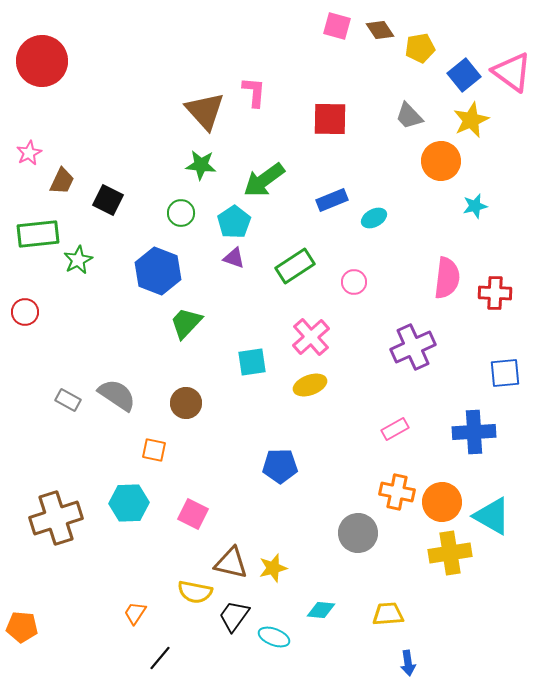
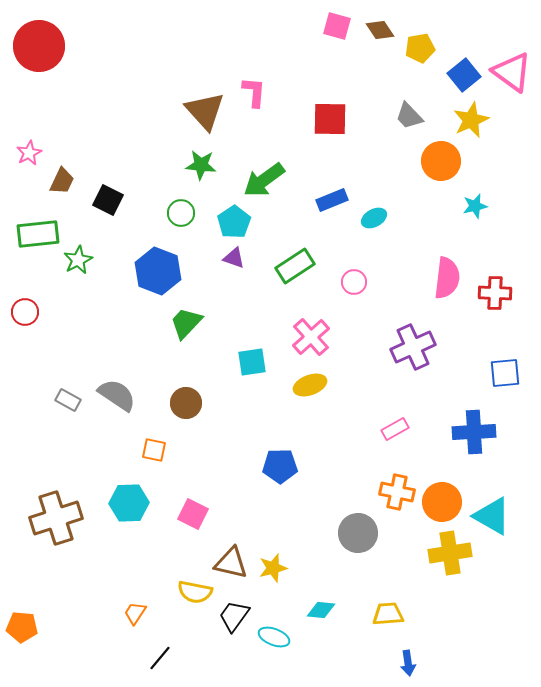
red circle at (42, 61): moved 3 px left, 15 px up
